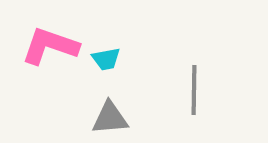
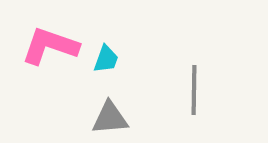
cyan trapezoid: rotated 60 degrees counterclockwise
